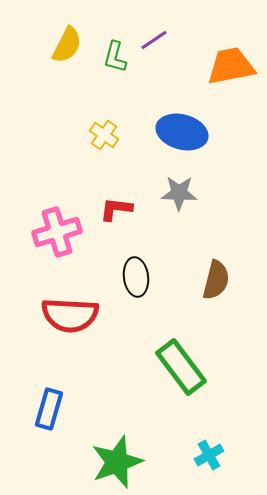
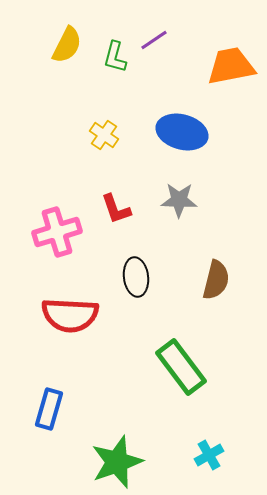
gray star: moved 7 px down
red L-shape: rotated 116 degrees counterclockwise
